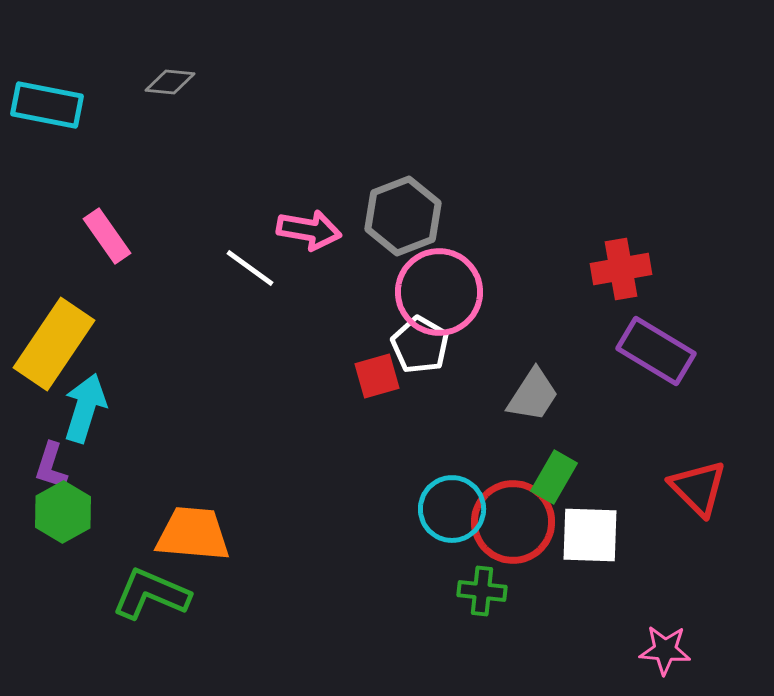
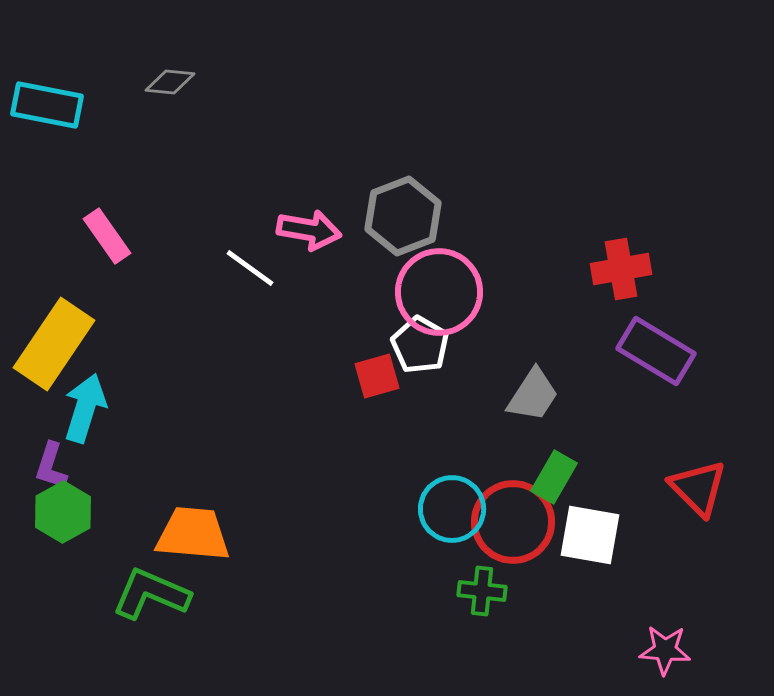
white square: rotated 8 degrees clockwise
